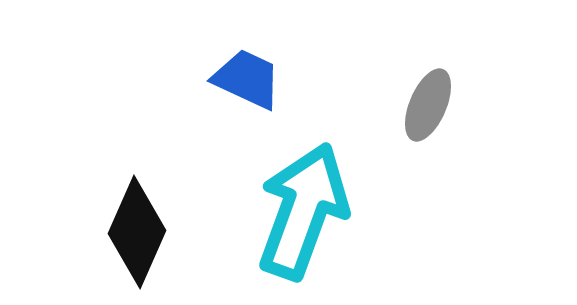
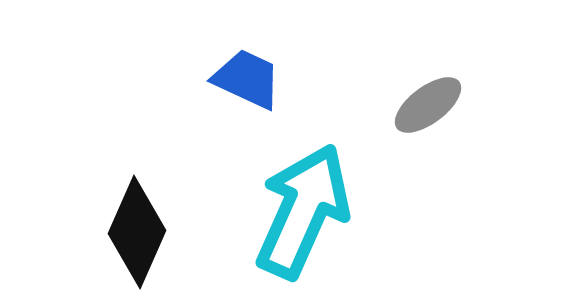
gray ellipse: rotated 30 degrees clockwise
cyan arrow: rotated 4 degrees clockwise
